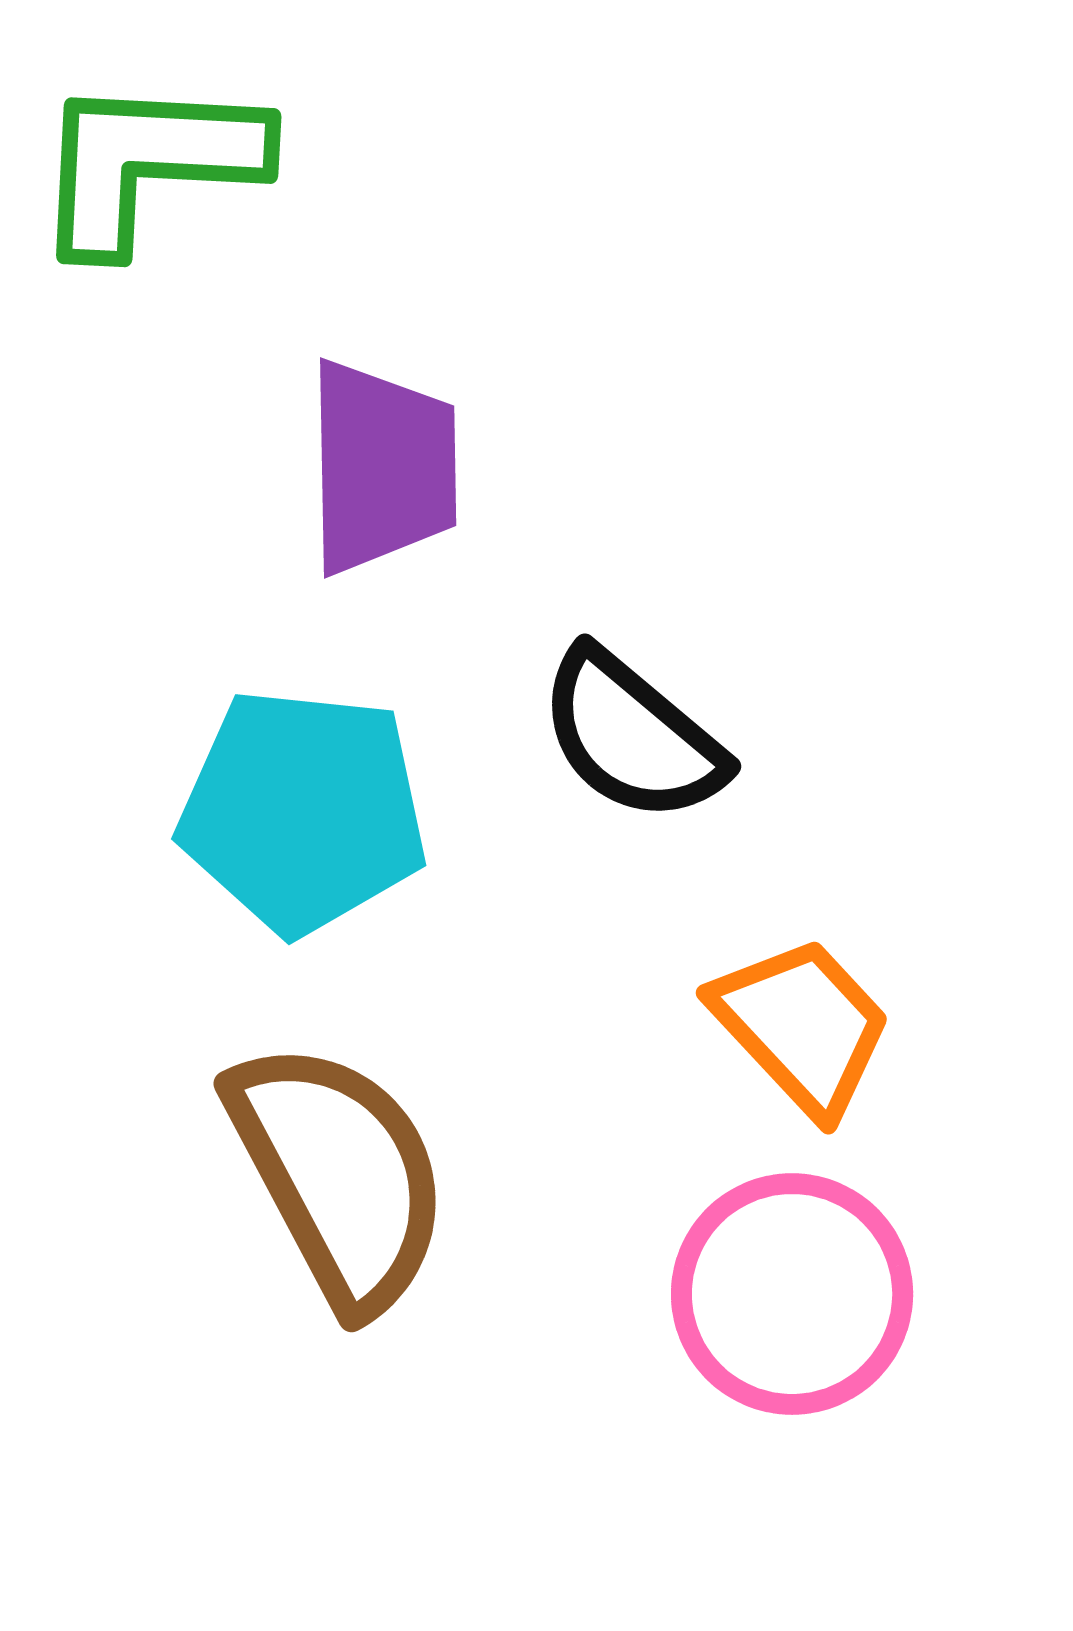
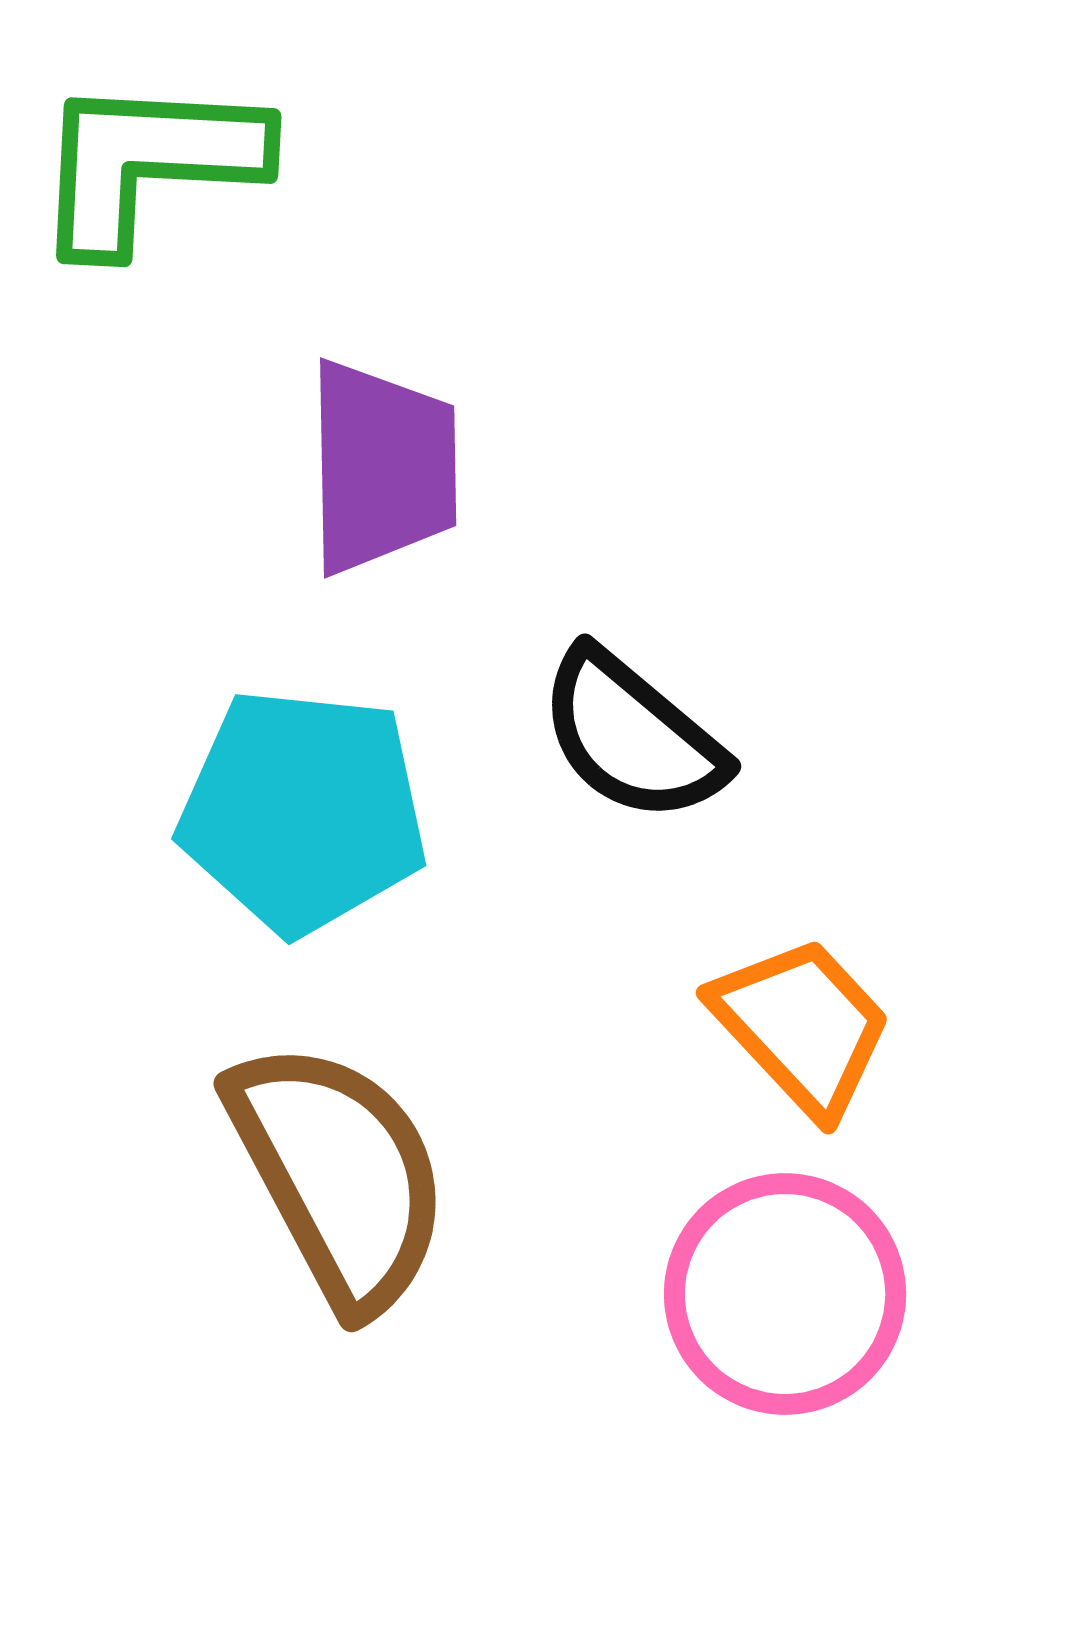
pink circle: moved 7 px left
